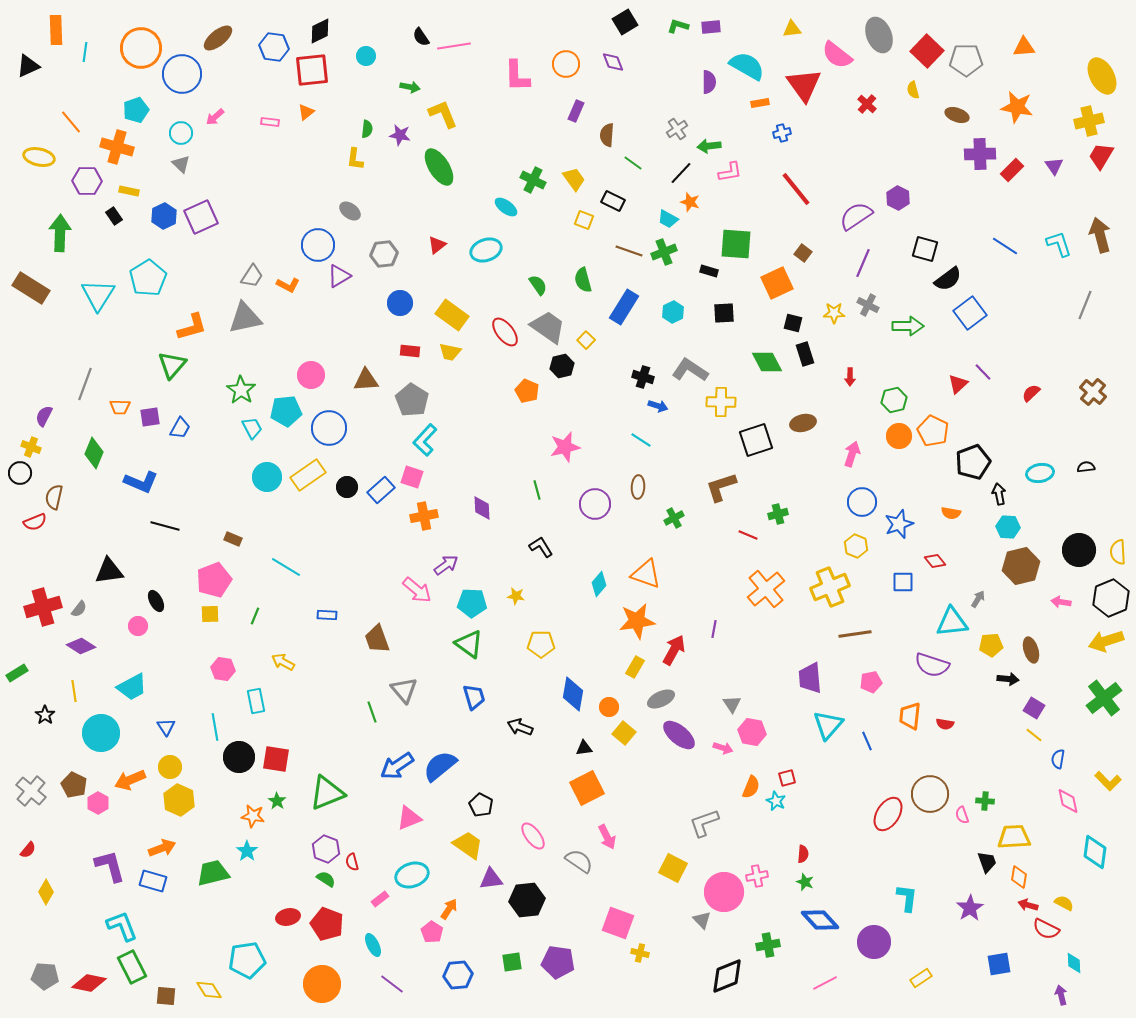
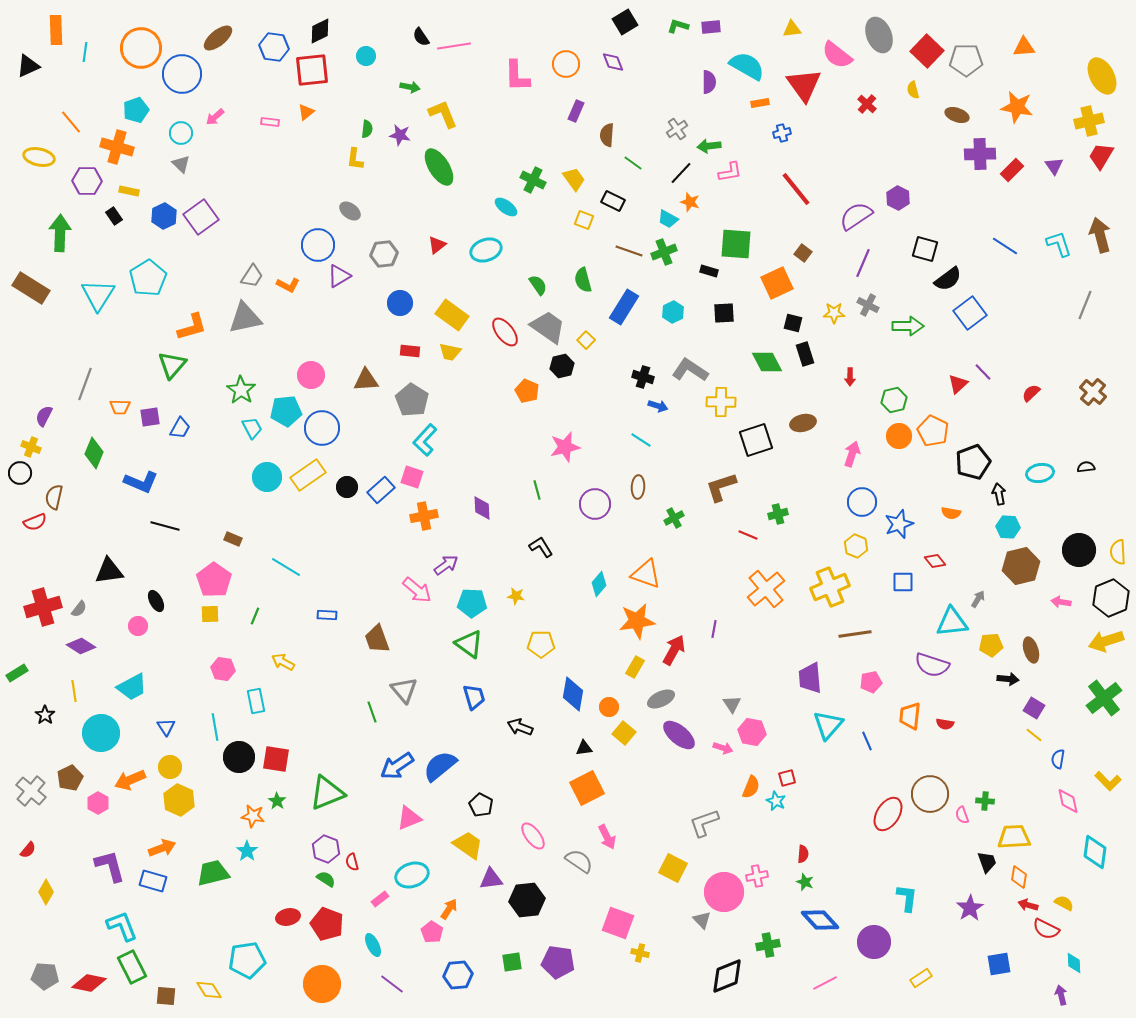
purple square at (201, 217): rotated 12 degrees counterclockwise
blue circle at (329, 428): moved 7 px left
pink pentagon at (214, 580): rotated 16 degrees counterclockwise
brown pentagon at (74, 785): moved 4 px left, 7 px up; rotated 20 degrees clockwise
